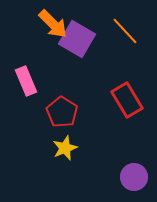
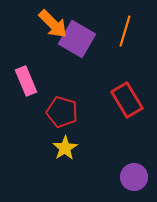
orange line: rotated 60 degrees clockwise
red pentagon: rotated 16 degrees counterclockwise
yellow star: rotated 10 degrees counterclockwise
